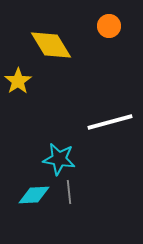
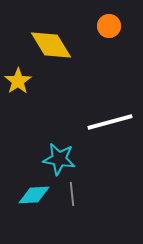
gray line: moved 3 px right, 2 px down
